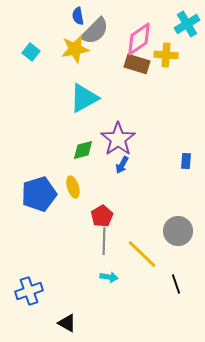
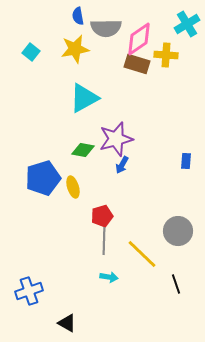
gray semicircle: moved 11 px right, 3 px up; rotated 44 degrees clockwise
purple star: moved 2 px left; rotated 20 degrees clockwise
green diamond: rotated 25 degrees clockwise
blue pentagon: moved 4 px right, 16 px up
red pentagon: rotated 15 degrees clockwise
